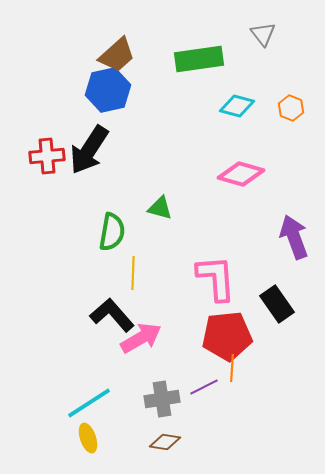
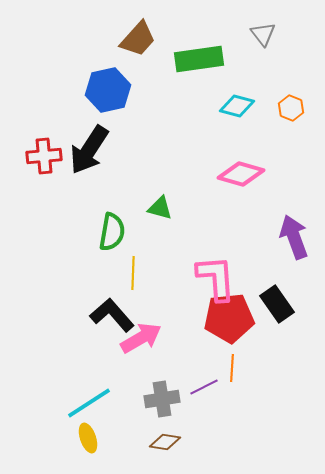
brown trapezoid: moved 21 px right, 16 px up; rotated 6 degrees counterclockwise
red cross: moved 3 px left
red pentagon: moved 2 px right, 18 px up
